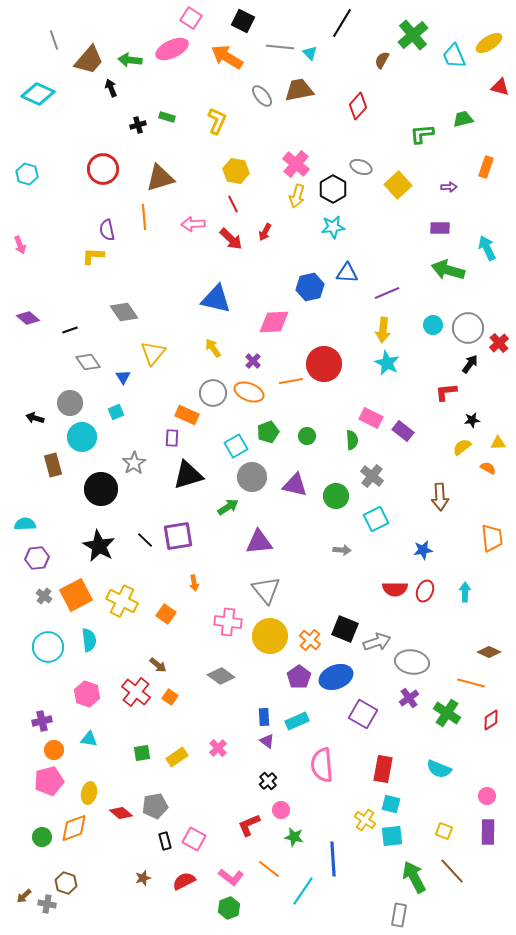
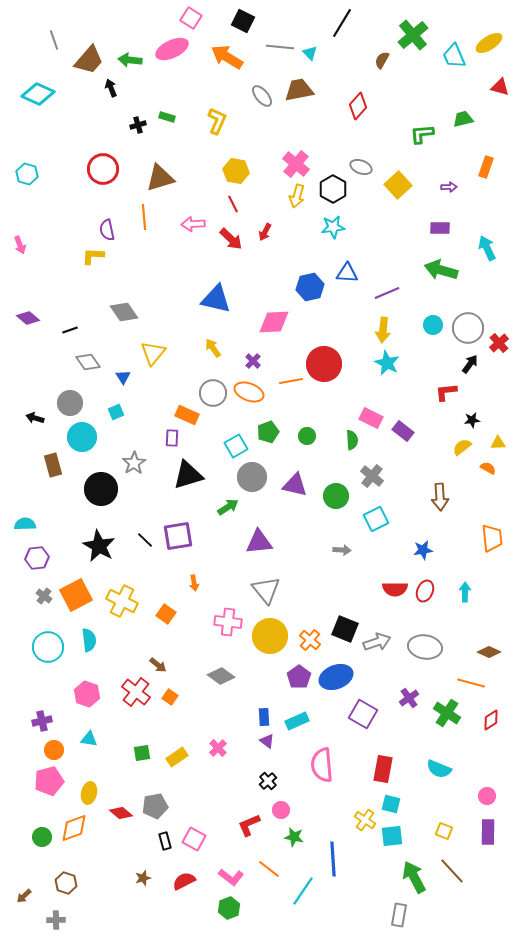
green arrow at (448, 270): moved 7 px left
gray ellipse at (412, 662): moved 13 px right, 15 px up
gray cross at (47, 904): moved 9 px right, 16 px down; rotated 12 degrees counterclockwise
